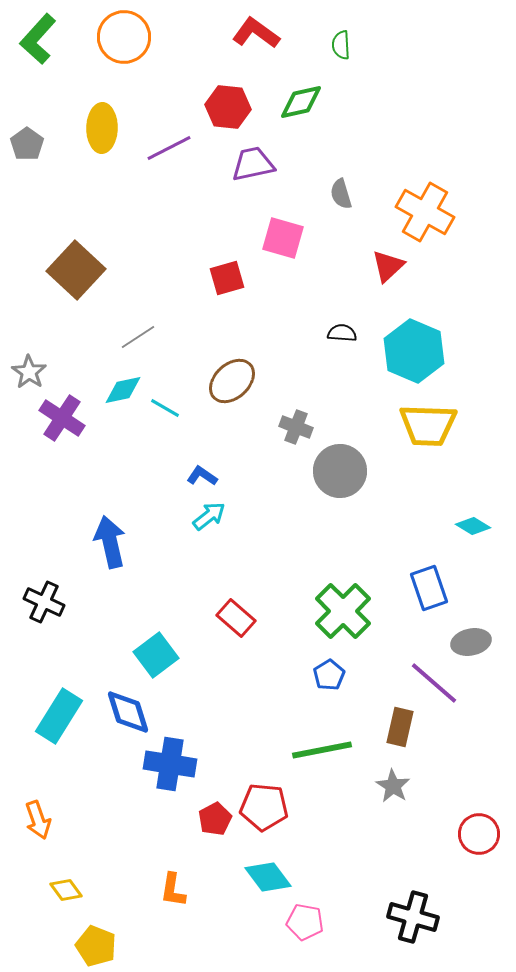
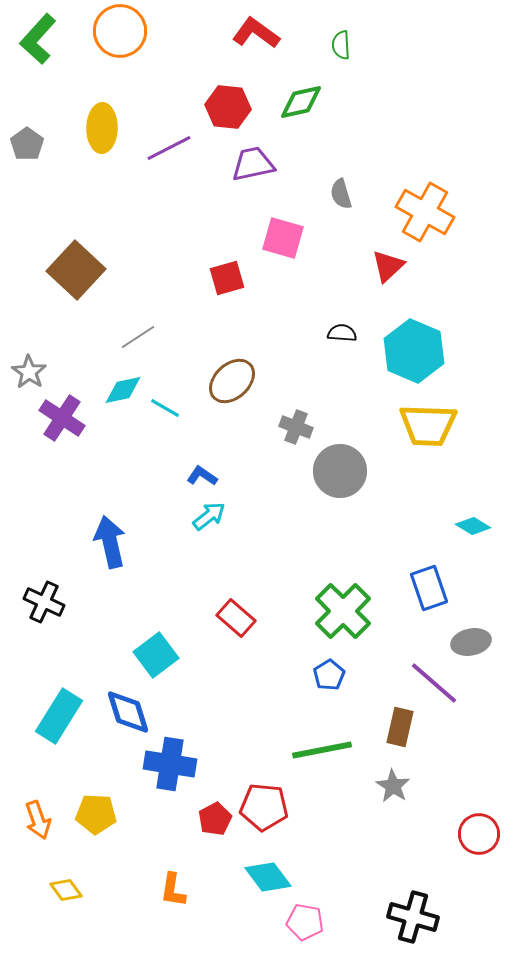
orange circle at (124, 37): moved 4 px left, 6 px up
yellow pentagon at (96, 946): moved 132 px up; rotated 18 degrees counterclockwise
